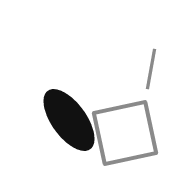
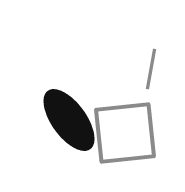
gray square: rotated 6 degrees clockwise
